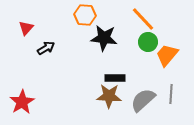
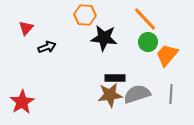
orange line: moved 2 px right
black arrow: moved 1 px right, 1 px up; rotated 12 degrees clockwise
brown star: moved 1 px right, 1 px up; rotated 10 degrees counterclockwise
gray semicircle: moved 6 px left, 6 px up; rotated 24 degrees clockwise
